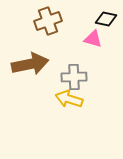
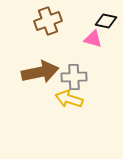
black diamond: moved 2 px down
brown arrow: moved 10 px right, 8 px down
